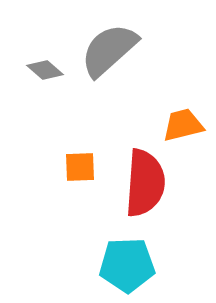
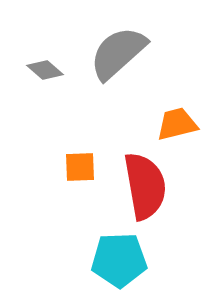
gray semicircle: moved 9 px right, 3 px down
orange trapezoid: moved 6 px left, 1 px up
red semicircle: moved 3 px down; rotated 14 degrees counterclockwise
cyan pentagon: moved 8 px left, 5 px up
